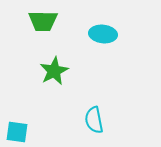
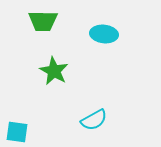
cyan ellipse: moved 1 px right
green star: rotated 16 degrees counterclockwise
cyan semicircle: rotated 108 degrees counterclockwise
